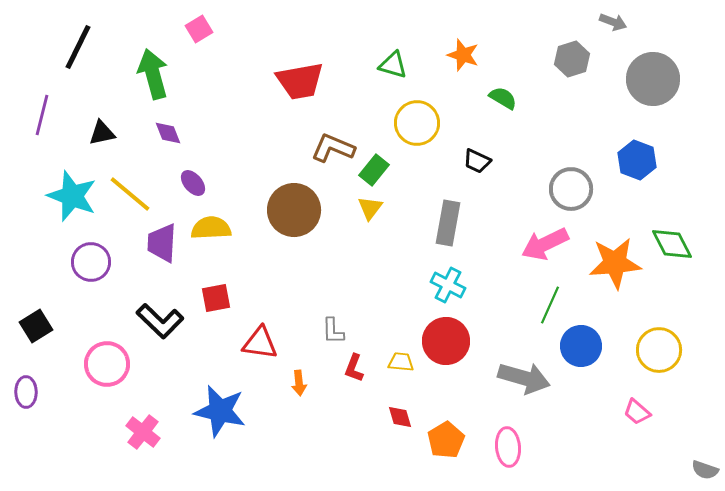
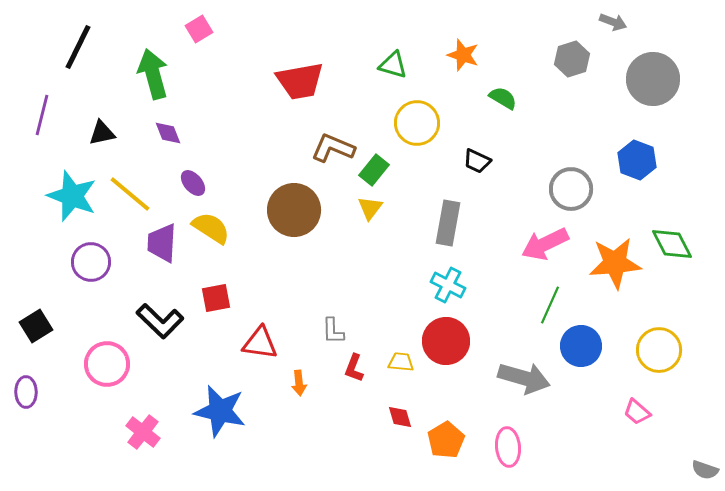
yellow semicircle at (211, 228): rotated 36 degrees clockwise
